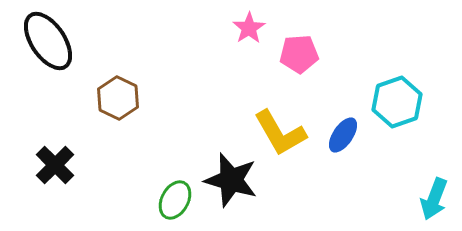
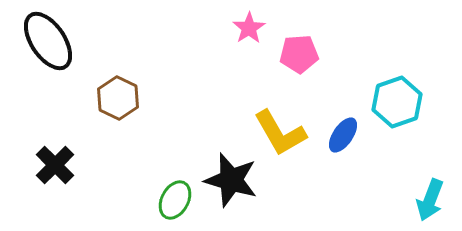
cyan arrow: moved 4 px left, 1 px down
